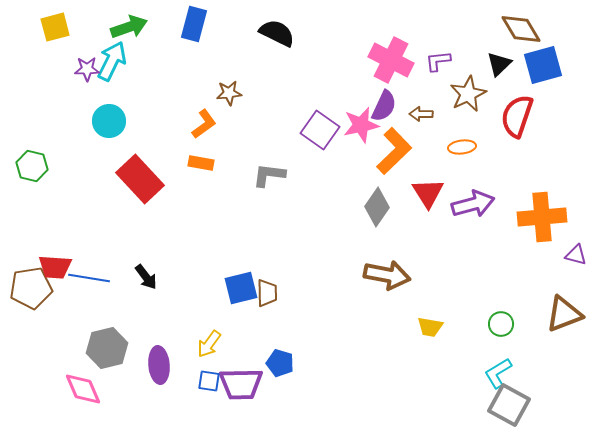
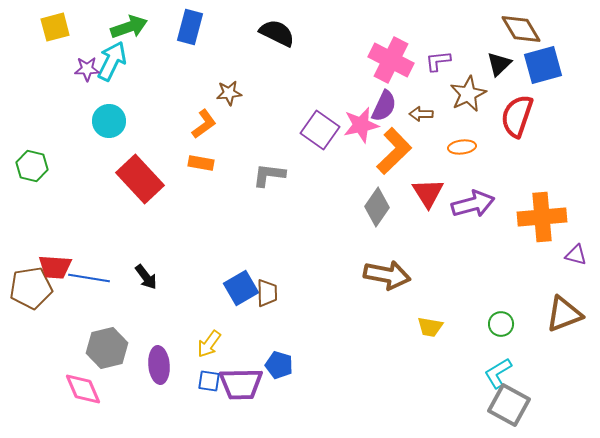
blue rectangle at (194, 24): moved 4 px left, 3 px down
blue square at (241, 288): rotated 16 degrees counterclockwise
blue pentagon at (280, 363): moved 1 px left, 2 px down
